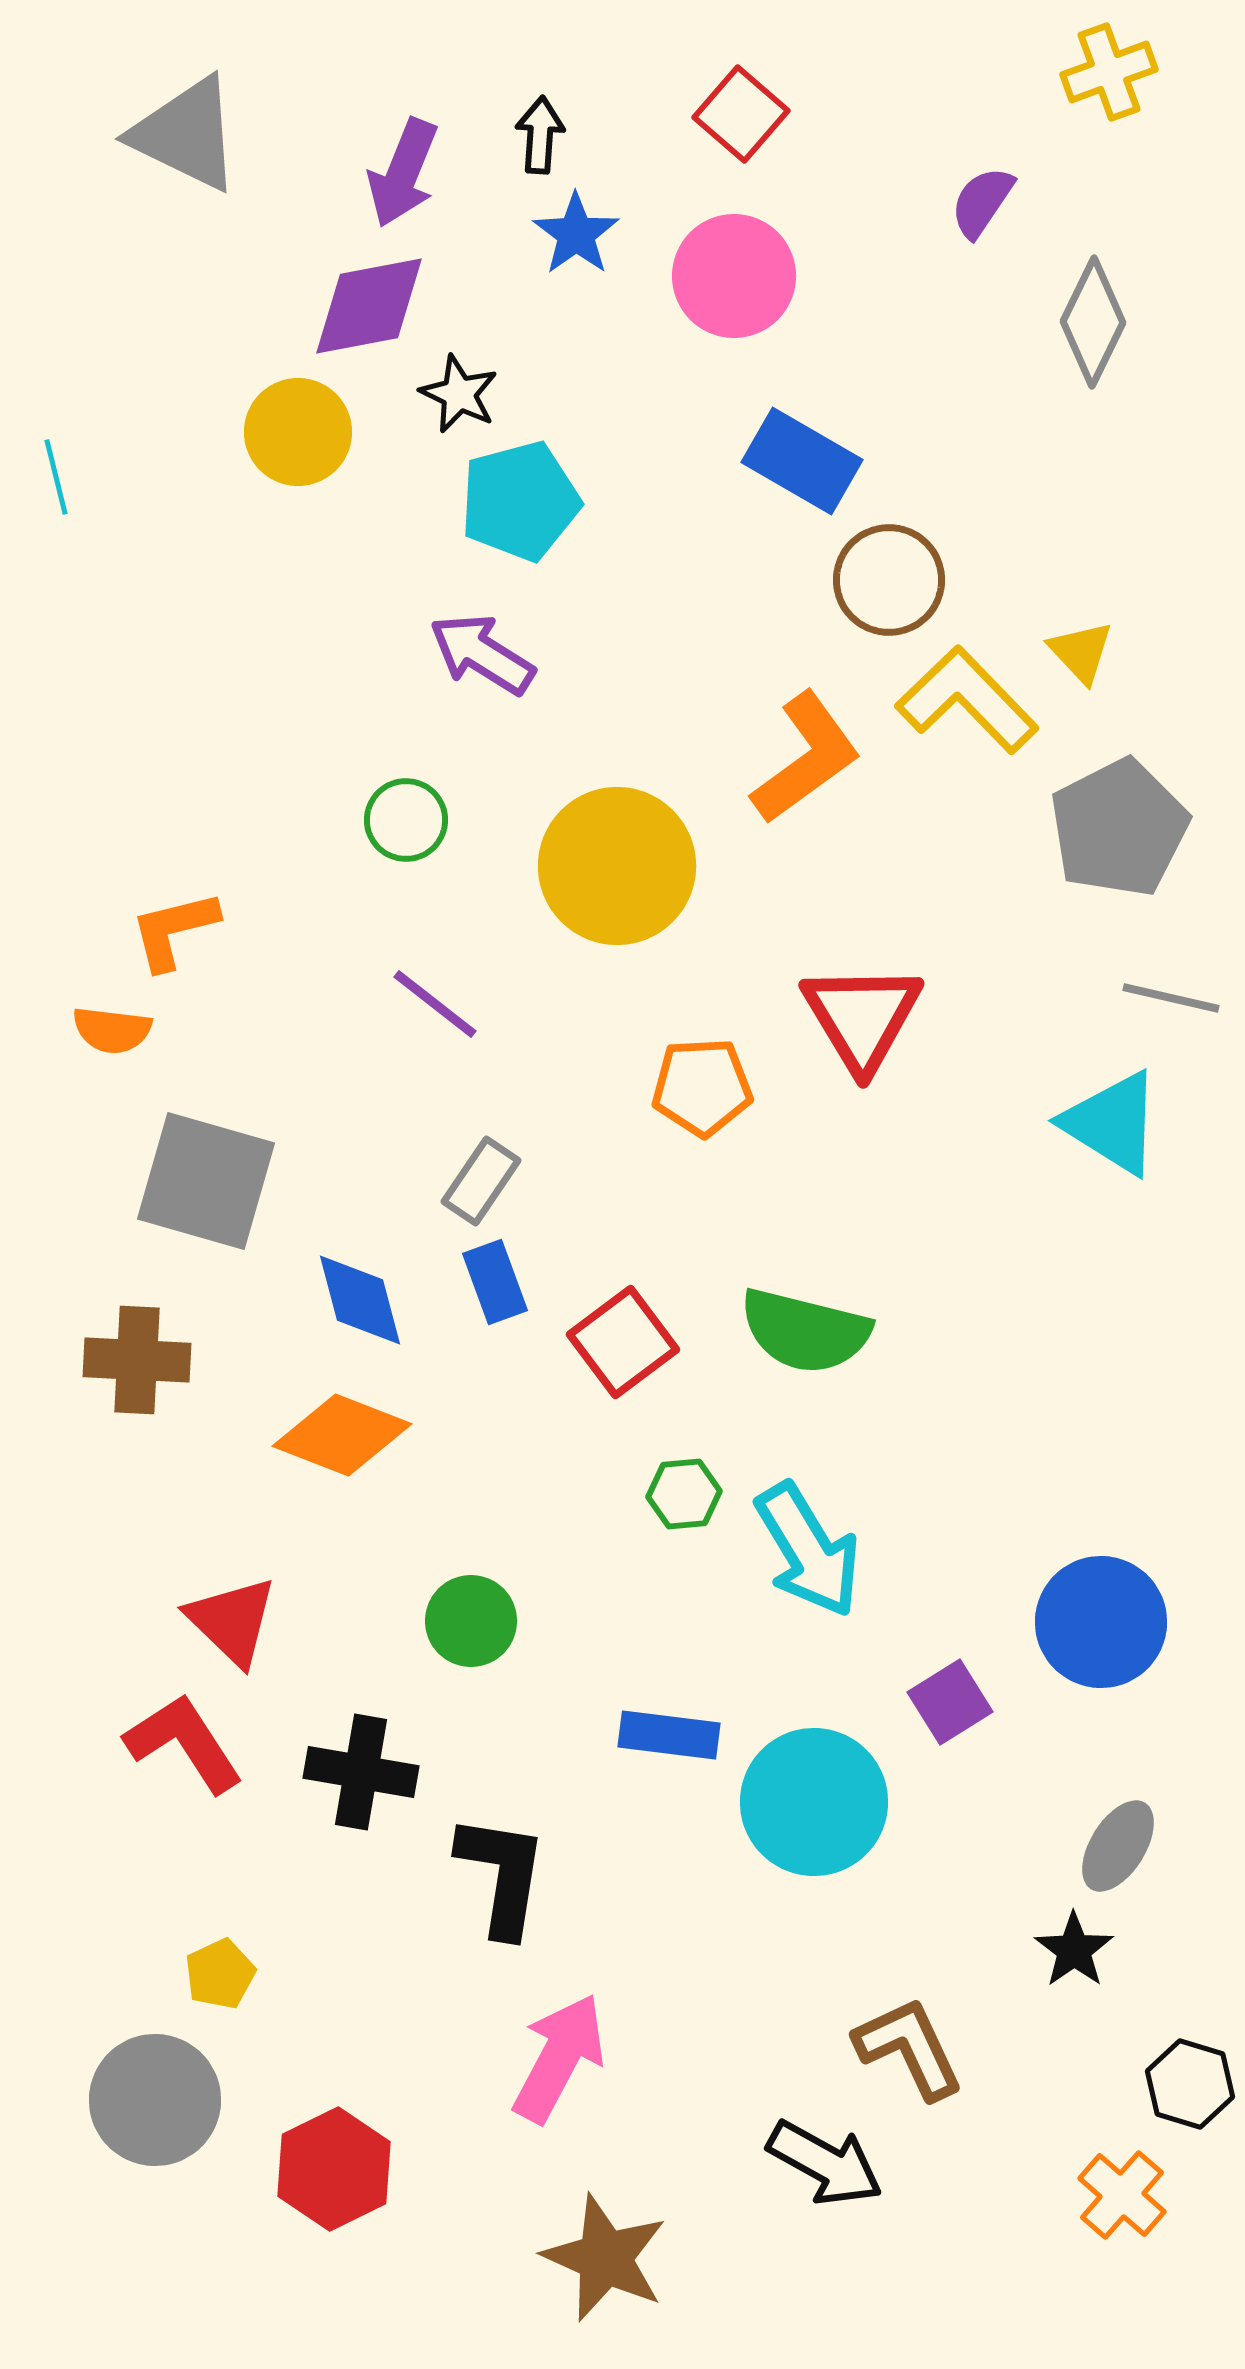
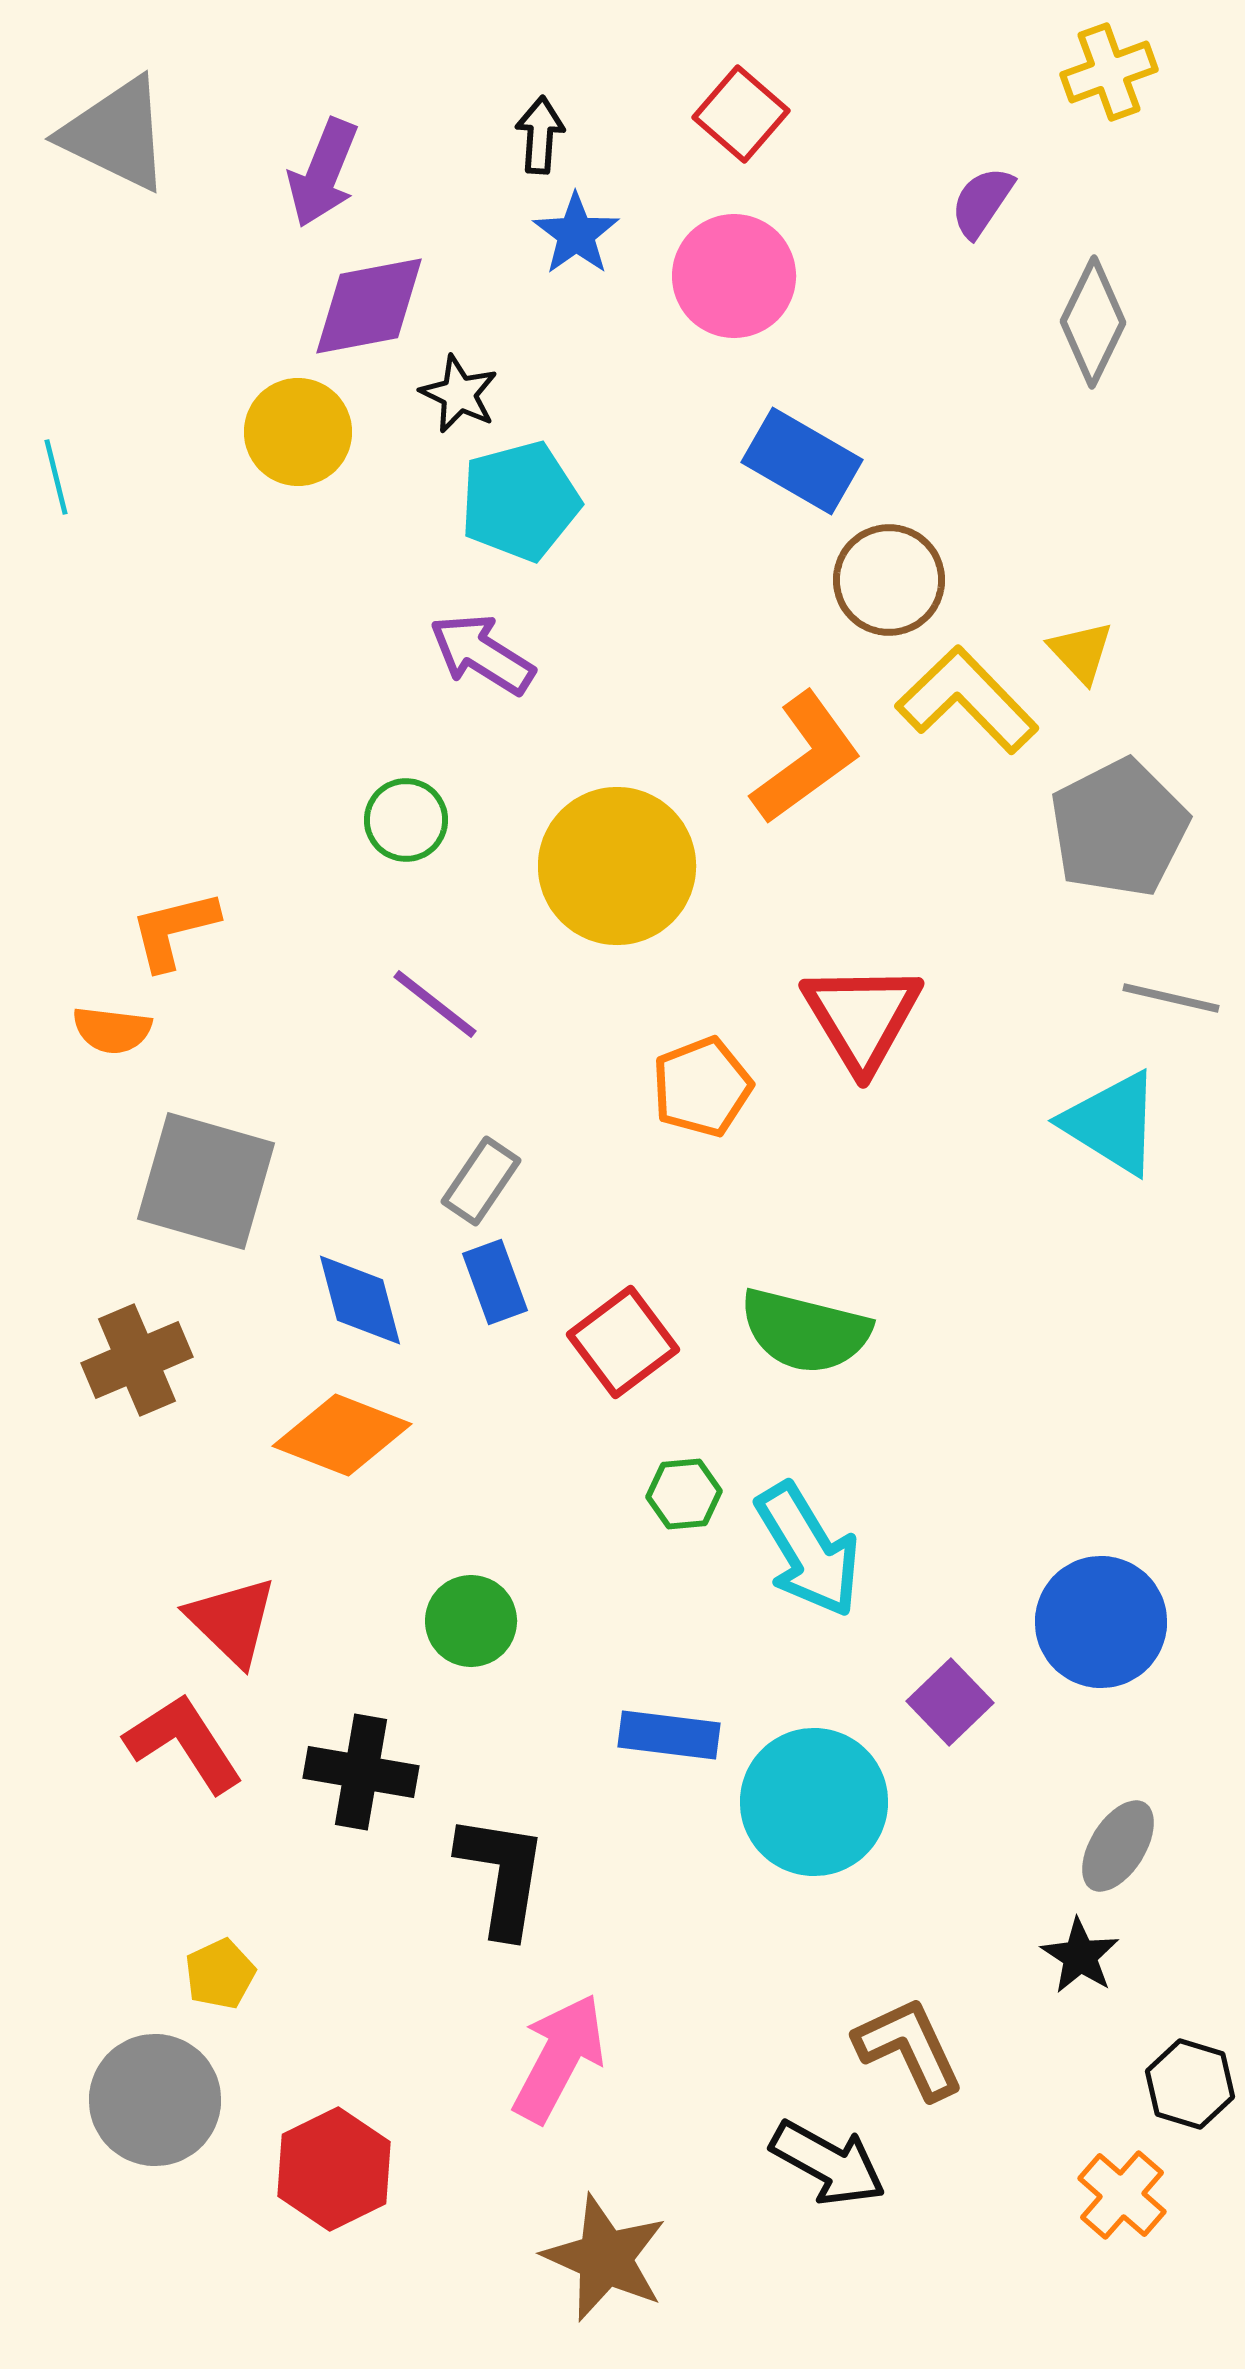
gray triangle at (186, 134): moved 70 px left
purple arrow at (403, 173): moved 80 px left
orange pentagon at (702, 1087): rotated 18 degrees counterclockwise
brown cross at (137, 1360): rotated 26 degrees counterclockwise
purple square at (950, 1702): rotated 12 degrees counterclockwise
black star at (1074, 1950): moved 6 px right, 6 px down; rotated 4 degrees counterclockwise
black arrow at (825, 2163): moved 3 px right
